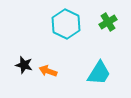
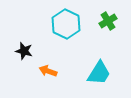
green cross: moved 1 px up
black star: moved 14 px up
